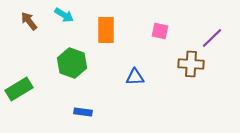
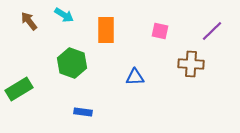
purple line: moved 7 px up
